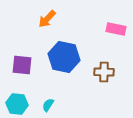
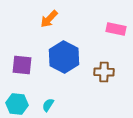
orange arrow: moved 2 px right
blue hexagon: rotated 16 degrees clockwise
